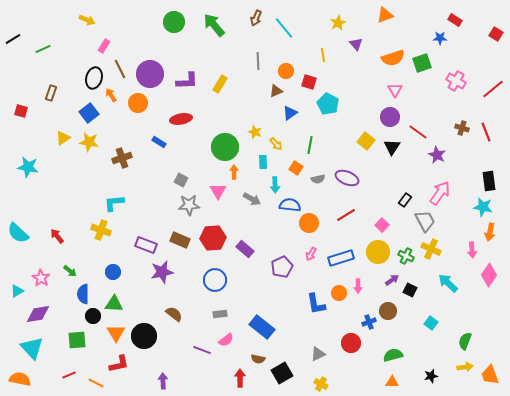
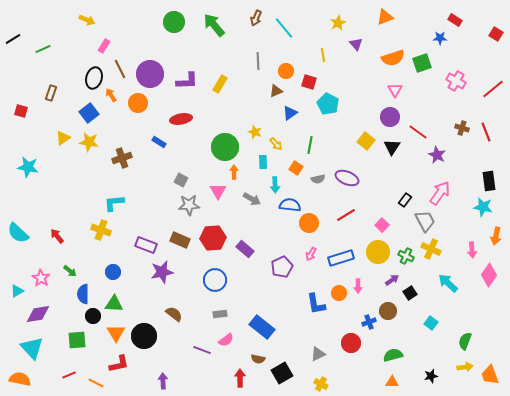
orange triangle at (385, 15): moved 2 px down
orange arrow at (490, 232): moved 6 px right, 4 px down
black square at (410, 290): moved 3 px down; rotated 32 degrees clockwise
